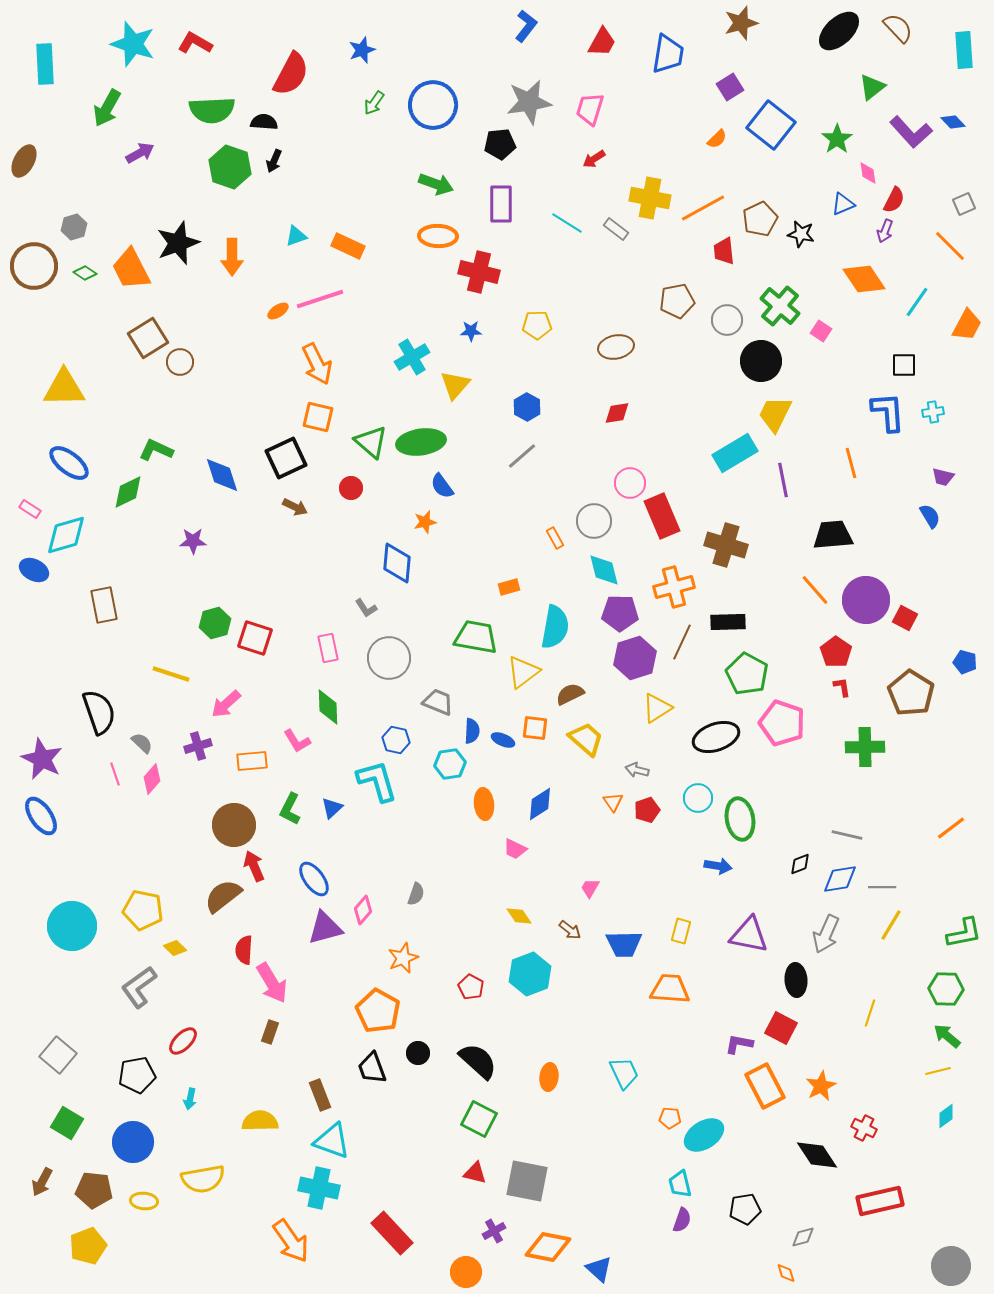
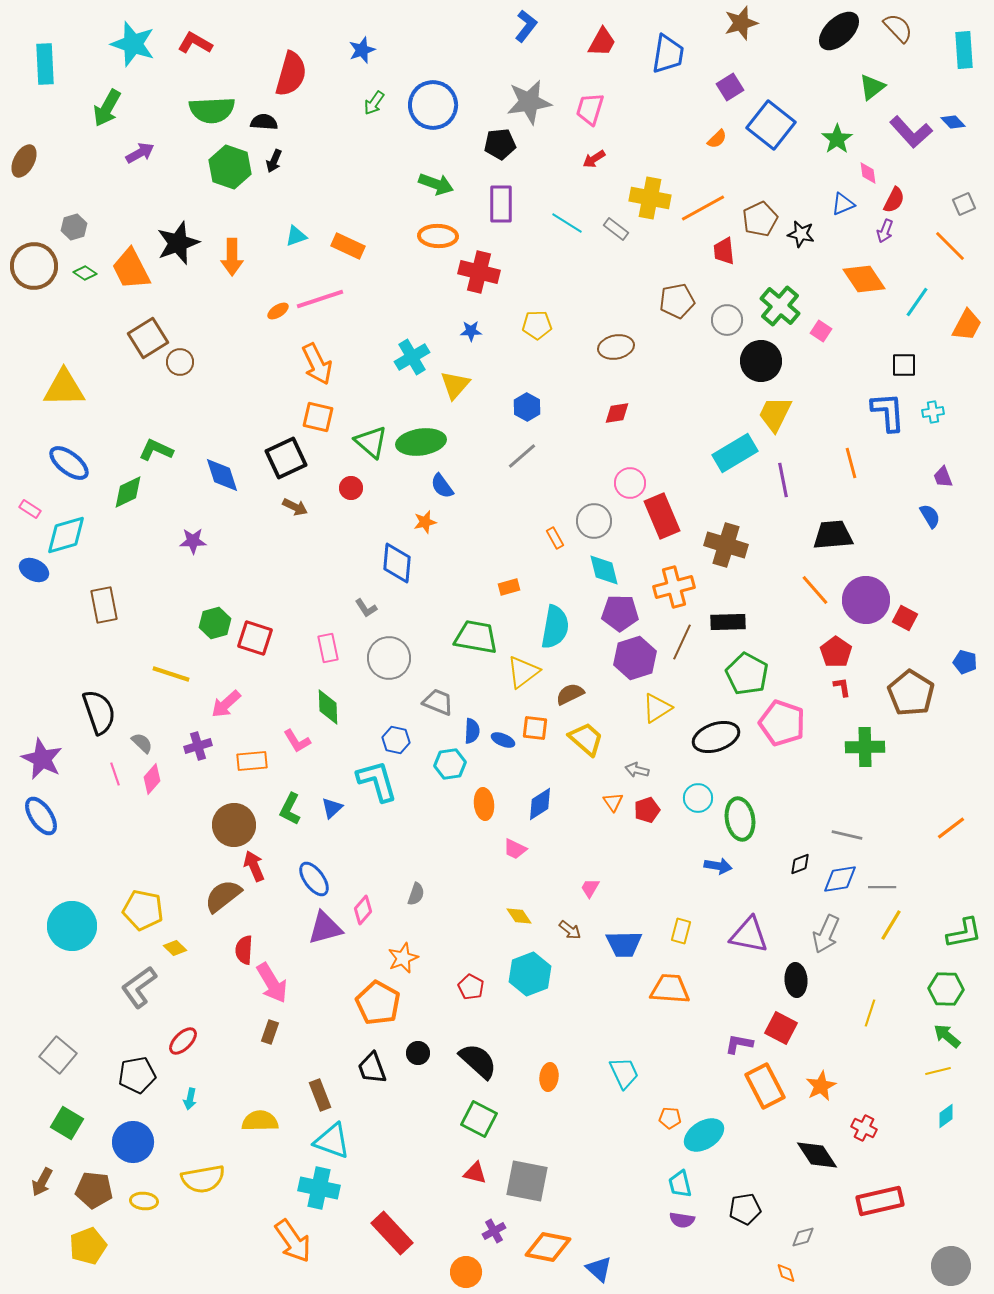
red semicircle at (291, 74): rotated 12 degrees counterclockwise
purple trapezoid at (943, 477): rotated 55 degrees clockwise
orange pentagon at (378, 1011): moved 8 px up
purple semicircle at (682, 1220): rotated 80 degrees clockwise
orange arrow at (291, 1241): moved 2 px right
